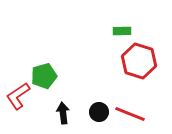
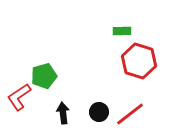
red L-shape: moved 1 px right, 1 px down
red line: rotated 60 degrees counterclockwise
